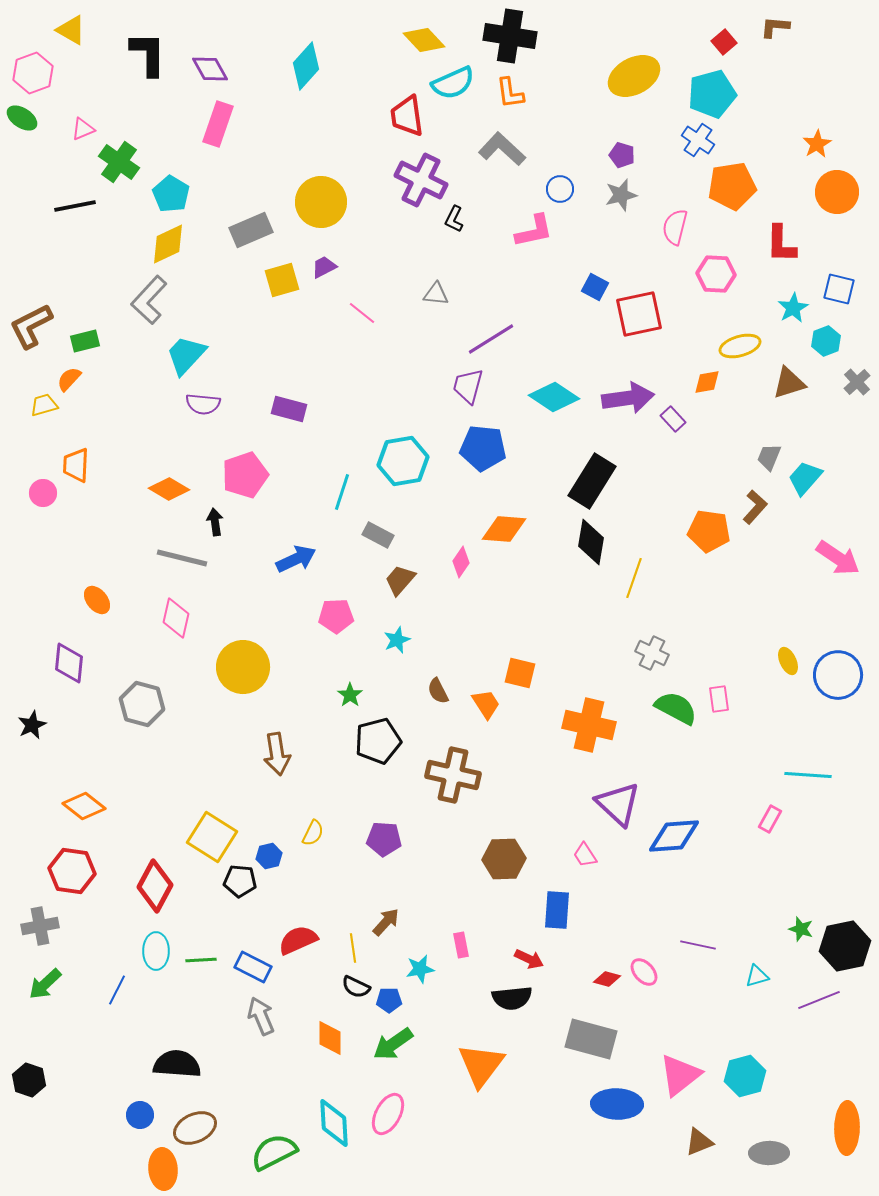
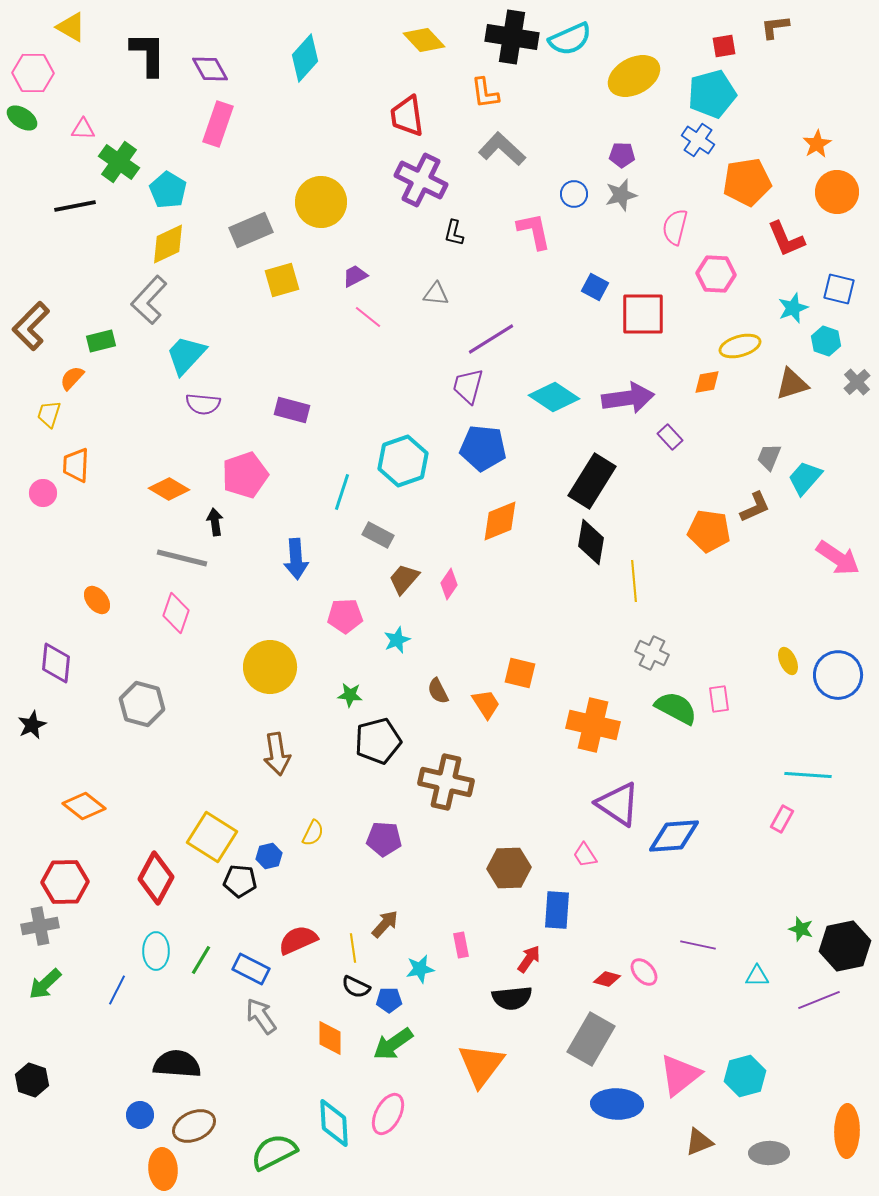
brown L-shape at (775, 27): rotated 12 degrees counterclockwise
yellow triangle at (71, 30): moved 3 px up
black cross at (510, 36): moved 2 px right, 1 px down
red square at (724, 42): moved 4 px down; rotated 30 degrees clockwise
cyan diamond at (306, 66): moved 1 px left, 8 px up
pink hexagon at (33, 73): rotated 21 degrees clockwise
cyan semicircle at (453, 83): moved 117 px right, 44 px up
orange L-shape at (510, 93): moved 25 px left
pink triangle at (83, 129): rotated 25 degrees clockwise
purple pentagon at (622, 155): rotated 15 degrees counterclockwise
orange pentagon at (732, 186): moved 15 px right, 4 px up
blue circle at (560, 189): moved 14 px right, 5 px down
cyan pentagon at (171, 194): moved 3 px left, 4 px up
black L-shape at (454, 219): moved 14 px down; rotated 12 degrees counterclockwise
pink L-shape at (534, 231): rotated 90 degrees counterclockwise
red L-shape at (781, 244): moved 5 px right, 5 px up; rotated 24 degrees counterclockwise
purple trapezoid at (324, 267): moved 31 px right, 9 px down
cyan star at (793, 308): rotated 8 degrees clockwise
pink line at (362, 313): moved 6 px right, 4 px down
red square at (639, 314): moved 4 px right; rotated 12 degrees clockwise
brown L-shape at (31, 326): rotated 18 degrees counterclockwise
green rectangle at (85, 341): moved 16 px right
cyan hexagon at (826, 341): rotated 20 degrees counterclockwise
orange semicircle at (69, 379): moved 3 px right, 1 px up
brown triangle at (789, 383): moved 3 px right, 1 px down
yellow trapezoid at (44, 405): moved 5 px right, 9 px down; rotated 56 degrees counterclockwise
purple rectangle at (289, 409): moved 3 px right, 1 px down
purple rectangle at (673, 419): moved 3 px left, 18 px down
cyan hexagon at (403, 461): rotated 9 degrees counterclockwise
brown L-shape at (755, 507): rotated 24 degrees clockwise
orange diamond at (504, 529): moved 4 px left, 8 px up; rotated 27 degrees counterclockwise
blue arrow at (296, 559): rotated 111 degrees clockwise
pink diamond at (461, 562): moved 12 px left, 22 px down
yellow line at (634, 578): moved 3 px down; rotated 24 degrees counterclockwise
brown trapezoid at (400, 580): moved 4 px right, 1 px up
pink pentagon at (336, 616): moved 9 px right
pink diamond at (176, 618): moved 5 px up; rotated 6 degrees clockwise
purple diamond at (69, 663): moved 13 px left
yellow circle at (243, 667): moved 27 px right
green star at (350, 695): rotated 30 degrees counterclockwise
orange cross at (589, 725): moved 4 px right
brown cross at (453, 775): moved 7 px left, 7 px down
purple triangle at (618, 804): rotated 9 degrees counterclockwise
pink rectangle at (770, 819): moved 12 px right
brown hexagon at (504, 859): moved 5 px right, 9 px down
red hexagon at (72, 871): moved 7 px left, 11 px down; rotated 9 degrees counterclockwise
red diamond at (155, 886): moved 1 px right, 8 px up
brown arrow at (386, 922): moved 1 px left, 2 px down
red arrow at (529, 959): rotated 80 degrees counterclockwise
green line at (201, 960): rotated 56 degrees counterclockwise
blue rectangle at (253, 967): moved 2 px left, 2 px down
cyan triangle at (757, 976): rotated 15 degrees clockwise
gray arrow at (261, 1016): rotated 12 degrees counterclockwise
gray rectangle at (591, 1039): rotated 75 degrees counterclockwise
black hexagon at (29, 1080): moved 3 px right
brown ellipse at (195, 1128): moved 1 px left, 2 px up
orange ellipse at (847, 1128): moved 3 px down
